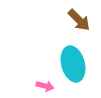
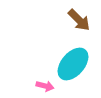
cyan ellipse: rotated 56 degrees clockwise
